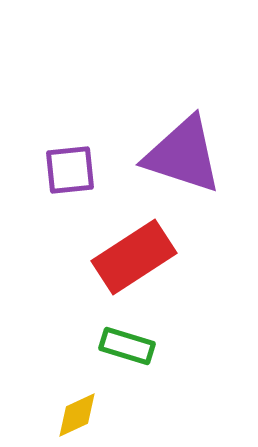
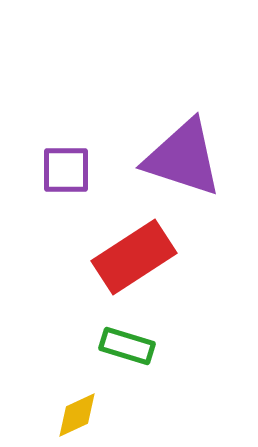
purple triangle: moved 3 px down
purple square: moved 4 px left; rotated 6 degrees clockwise
